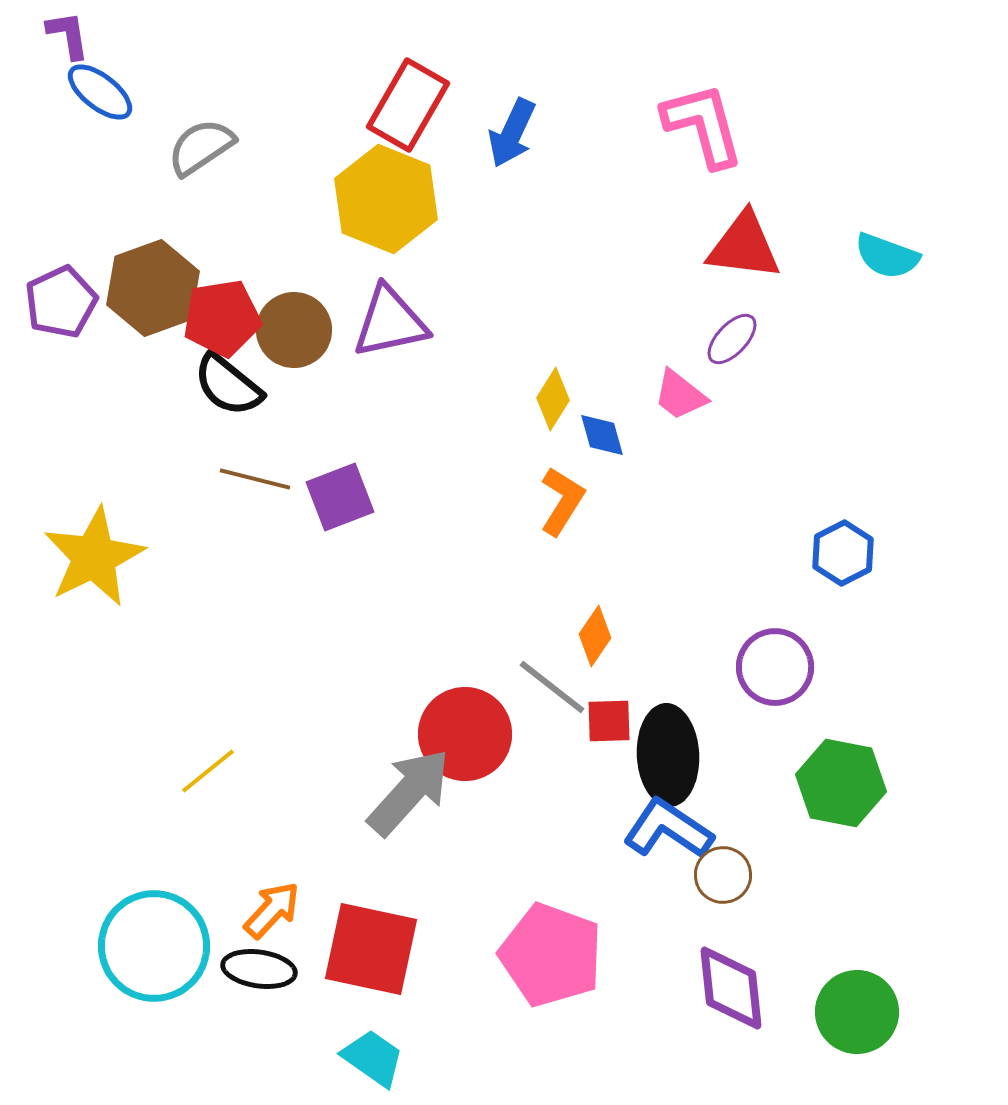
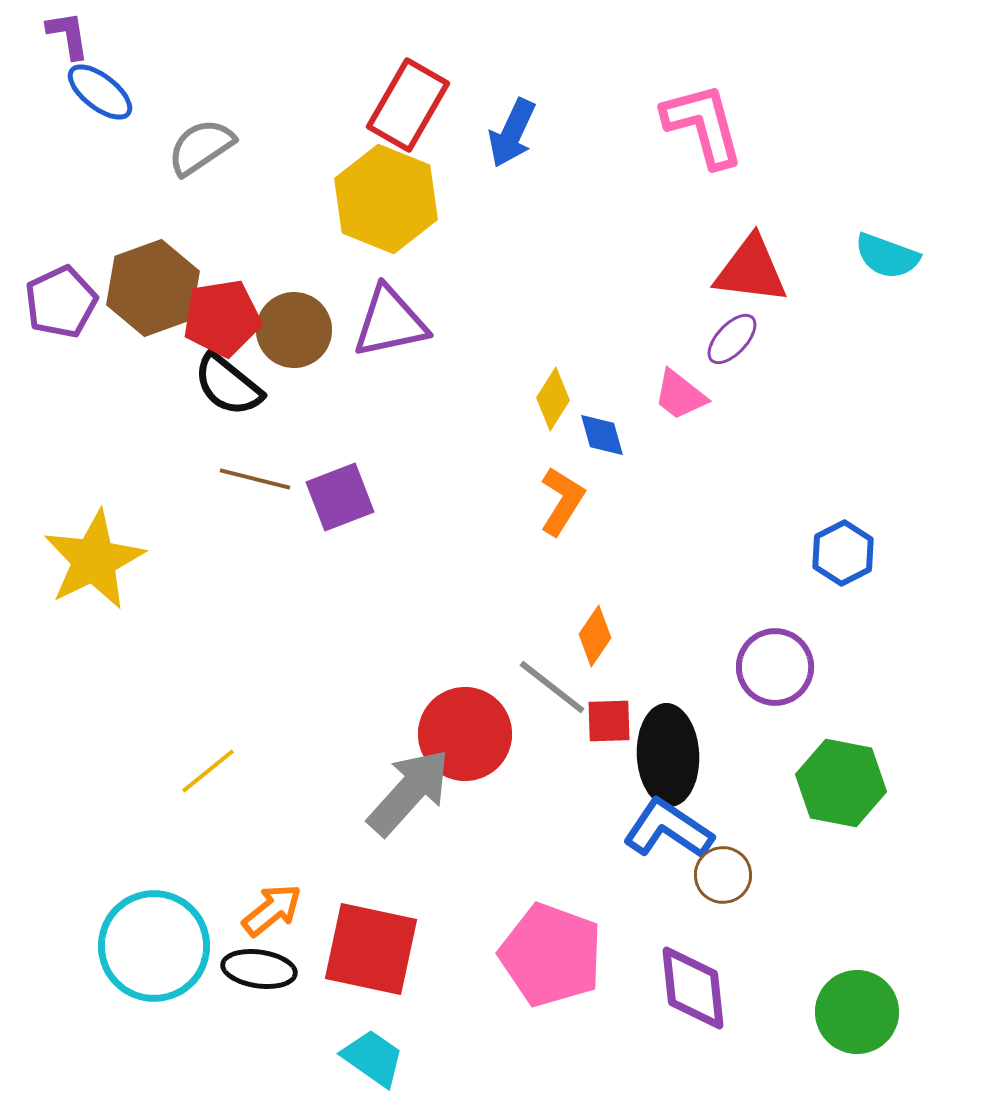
red triangle at (744, 246): moved 7 px right, 24 px down
yellow star at (94, 557): moved 3 px down
orange arrow at (272, 910): rotated 8 degrees clockwise
purple diamond at (731, 988): moved 38 px left
